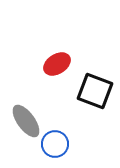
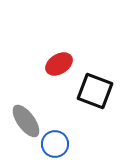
red ellipse: moved 2 px right
